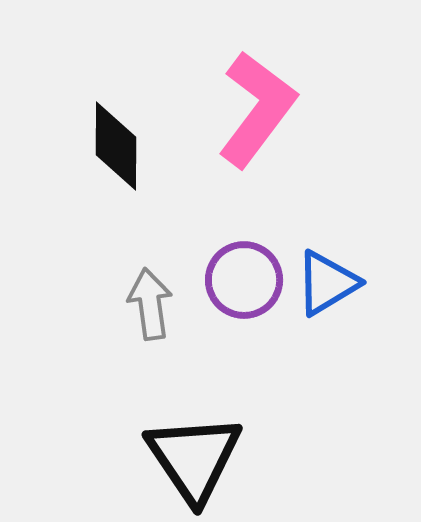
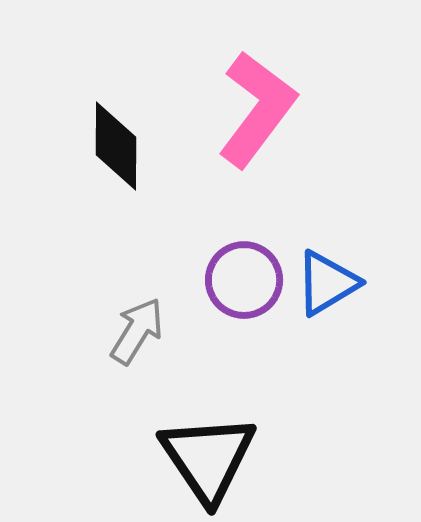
gray arrow: moved 13 px left, 27 px down; rotated 40 degrees clockwise
black triangle: moved 14 px right
